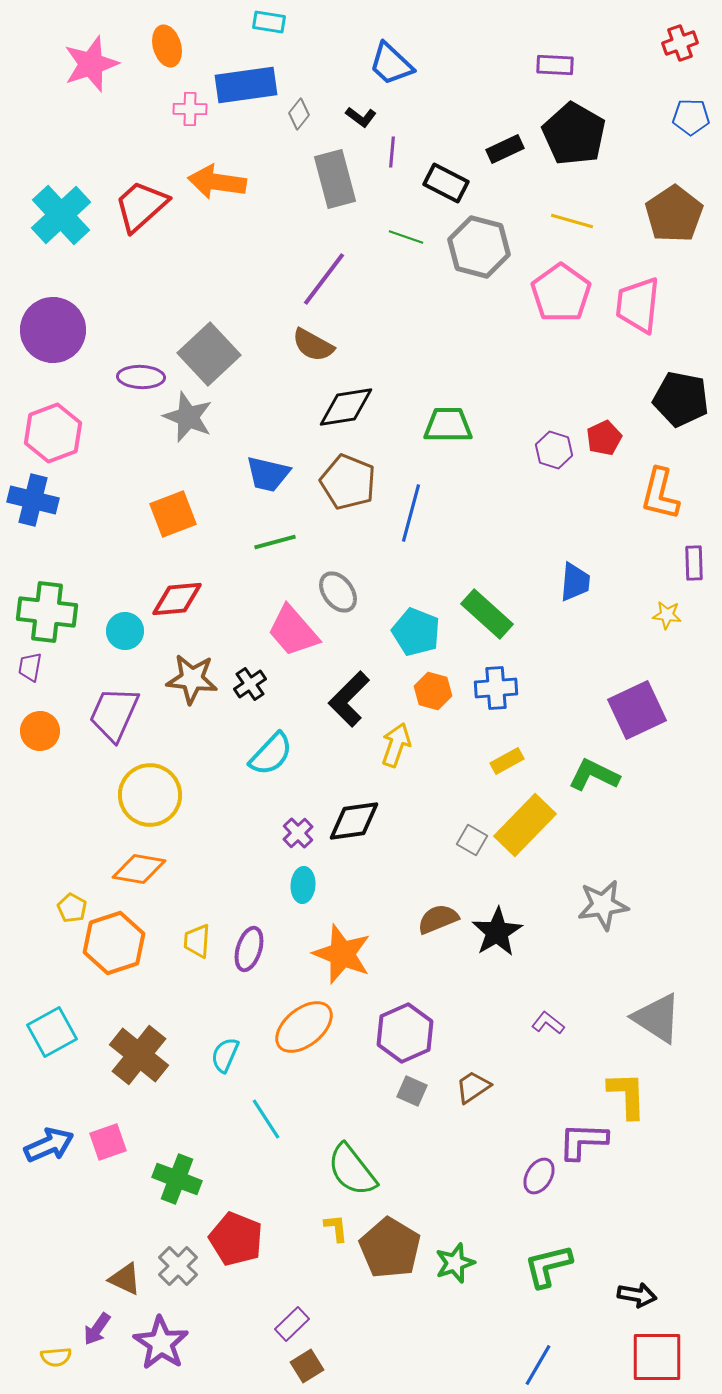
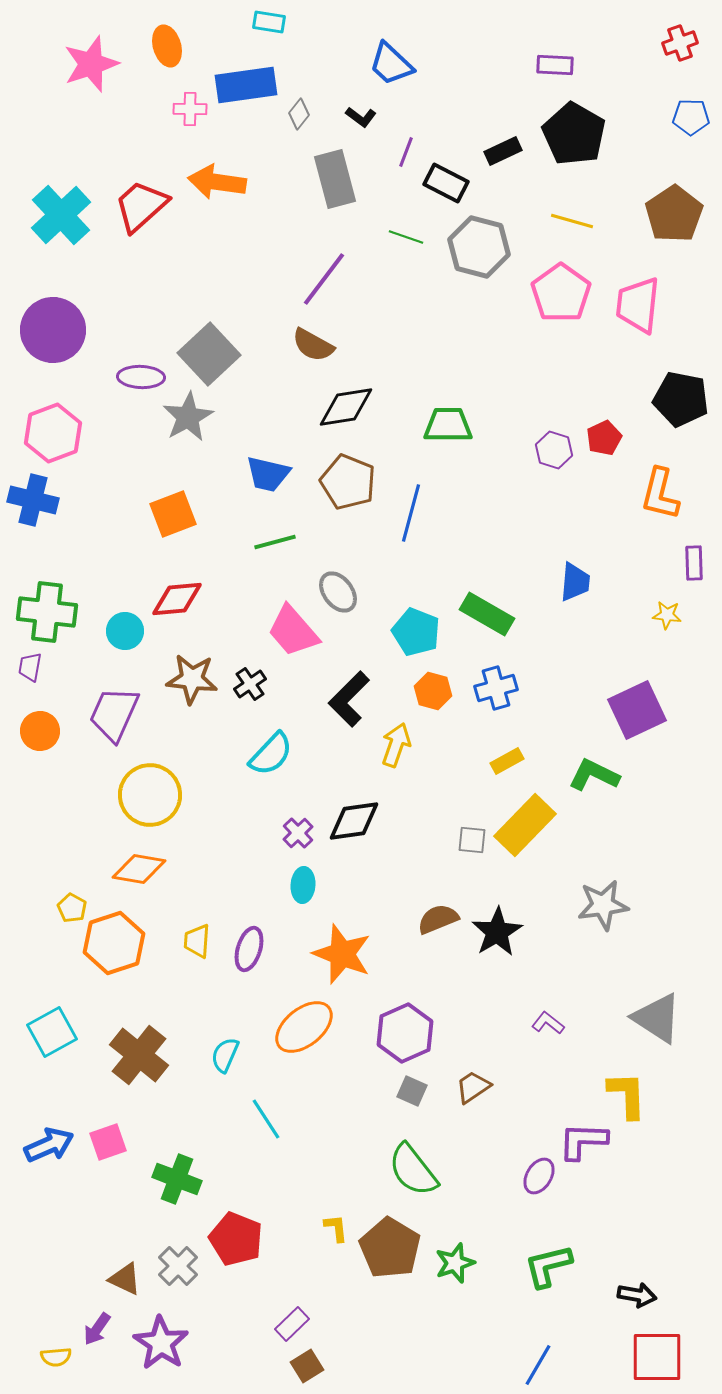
black rectangle at (505, 149): moved 2 px left, 2 px down
purple line at (392, 152): moved 14 px right; rotated 16 degrees clockwise
gray star at (188, 417): rotated 21 degrees clockwise
green rectangle at (487, 614): rotated 12 degrees counterclockwise
blue cross at (496, 688): rotated 12 degrees counterclockwise
gray square at (472, 840): rotated 24 degrees counterclockwise
green semicircle at (352, 1170): moved 61 px right
